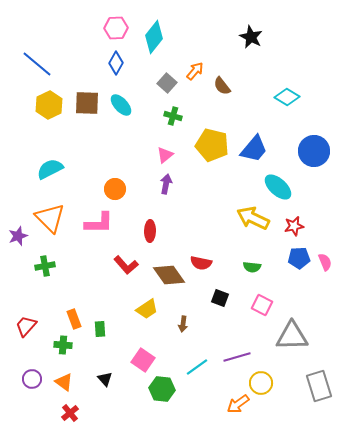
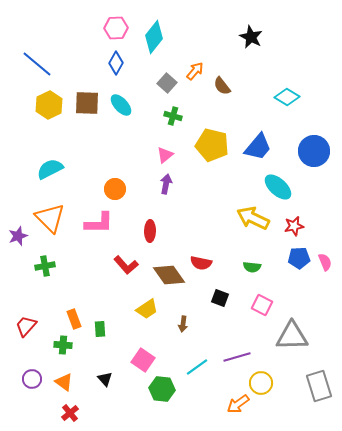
blue trapezoid at (254, 149): moved 4 px right, 2 px up
